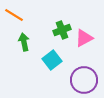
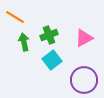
orange line: moved 1 px right, 2 px down
green cross: moved 13 px left, 5 px down
